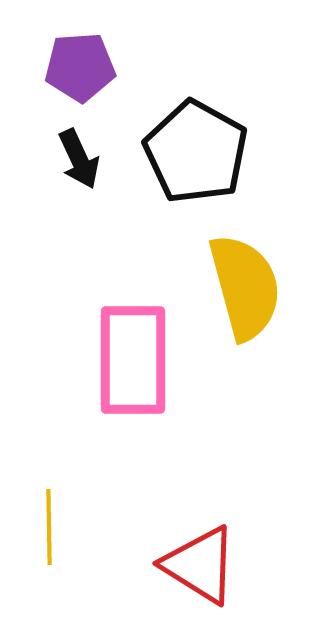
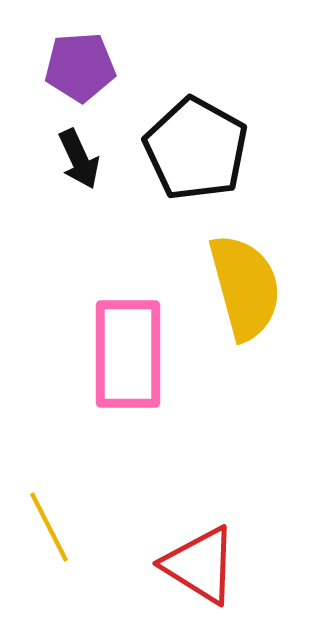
black pentagon: moved 3 px up
pink rectangle: moved 5 px left, 6 px up
yellow line: rotated 26 degrees counterclockwise
